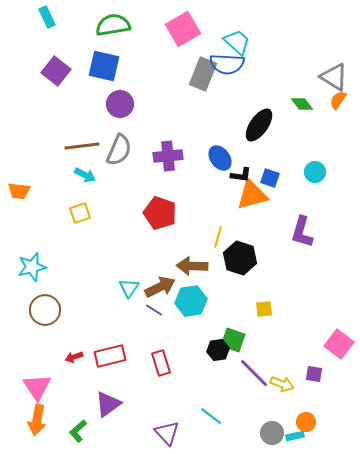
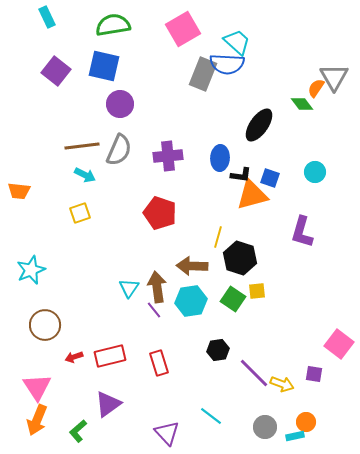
gray triangle at (334, 77): rotated 28 degrees clockwise
orange semicircle at (338, 100): moved 22 px left, 12 px up
blue ellipse at (220, 158): rotated 40 degrees clockwise
cyan star at (32, 267): moved 1 px left, 3 px down; rotated 8 degrees counterclockwise
brown arrow at (160, 287): moved 3 px left; rotated 72 degrees counterclockwise
yellow square at (264, 309): moved 7 px left, 18 px up
brown circle at (45, 310): moved 15 px down
purple line at (154, 310): rotated 18 degrees clockwise
green square at (233, 340): moved 41 px up; rotated 15 degrees clockwise
red rectangle at (161, 363): moved 2 px left
orange arrow at (37, 420): rotated 12 degrees clockwise
gray circle at (272, 433): moved 7 px left, 6 px up
